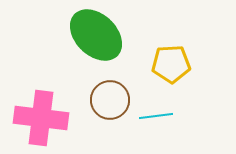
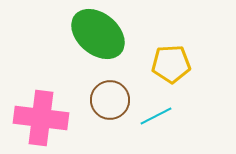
green ellipse: moved 2 px right, 1 px up; rotated 4 degrees counterclockwise
cyan line: rotated 20 degrees counterclockwise
